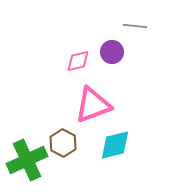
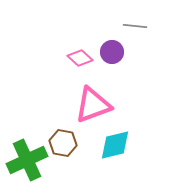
pink diamond: moved 2 px right, 3 px up; rotated 55 degrees clockwise
brown hexagon: rotated 16 degrees counterclockwise
